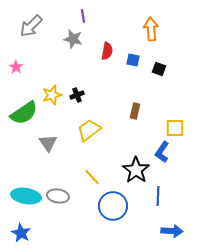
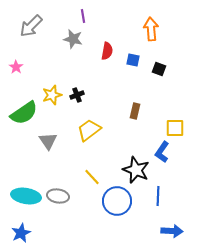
gray triangle: moved 2 px up
black star: rotated 12 degrees counterclockwise
blue circle: moved 4 px right, 5 px up
blue star: rotated 18 degrees clockwise
